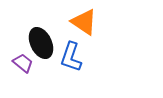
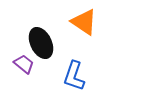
blue L-shape: moved 3 px right, 19 px down
purple trapezoid: moved 1 px right, 1 px down
